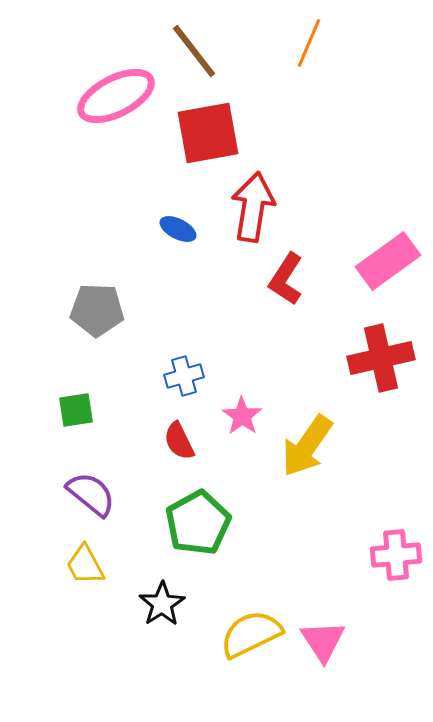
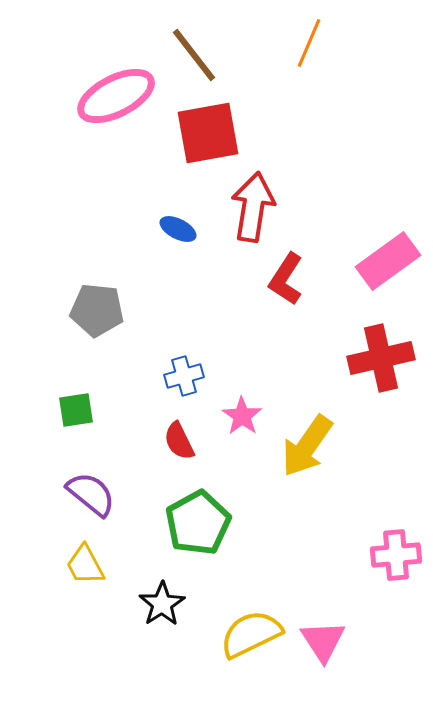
brown line: moved 4 px down
gray pentagon: rotated 4 degrees clockwise
